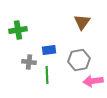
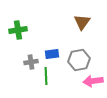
blue rectangle: moved 3 px right, 4 px down
gray cross: moved 2 px right; rotated 16 degrees counterclockwise
green line: moved 1 px left, 1 px down
